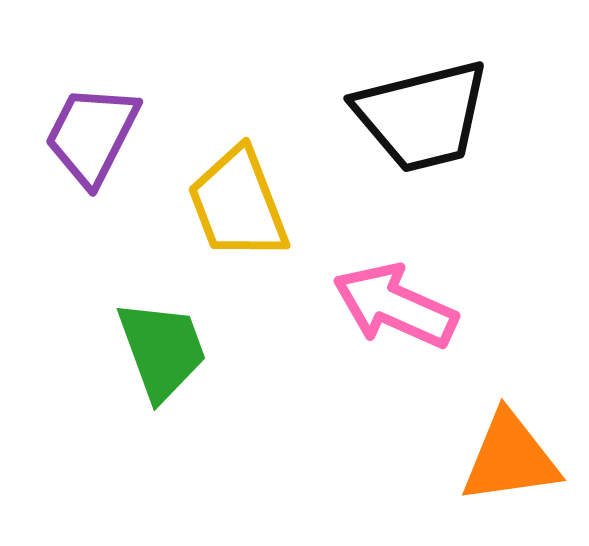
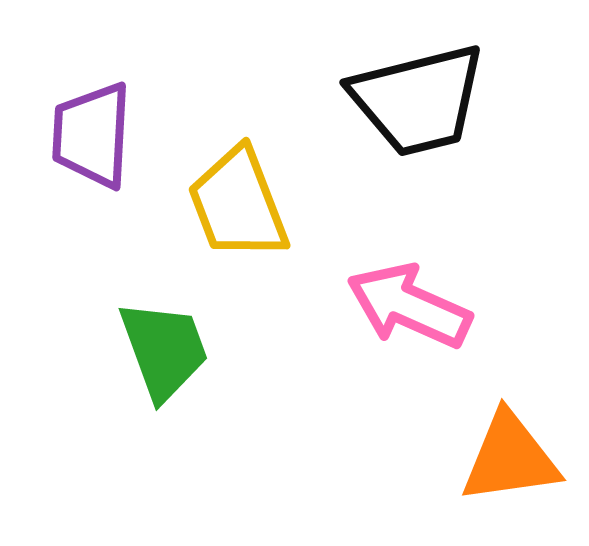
black trapezoid: moved 4 px left, 16 px up
purple trapezoid: rotated 24 degrees counterclockwise
pink arrow: moved 14 px right
green trapezoid: moved 2 px right
